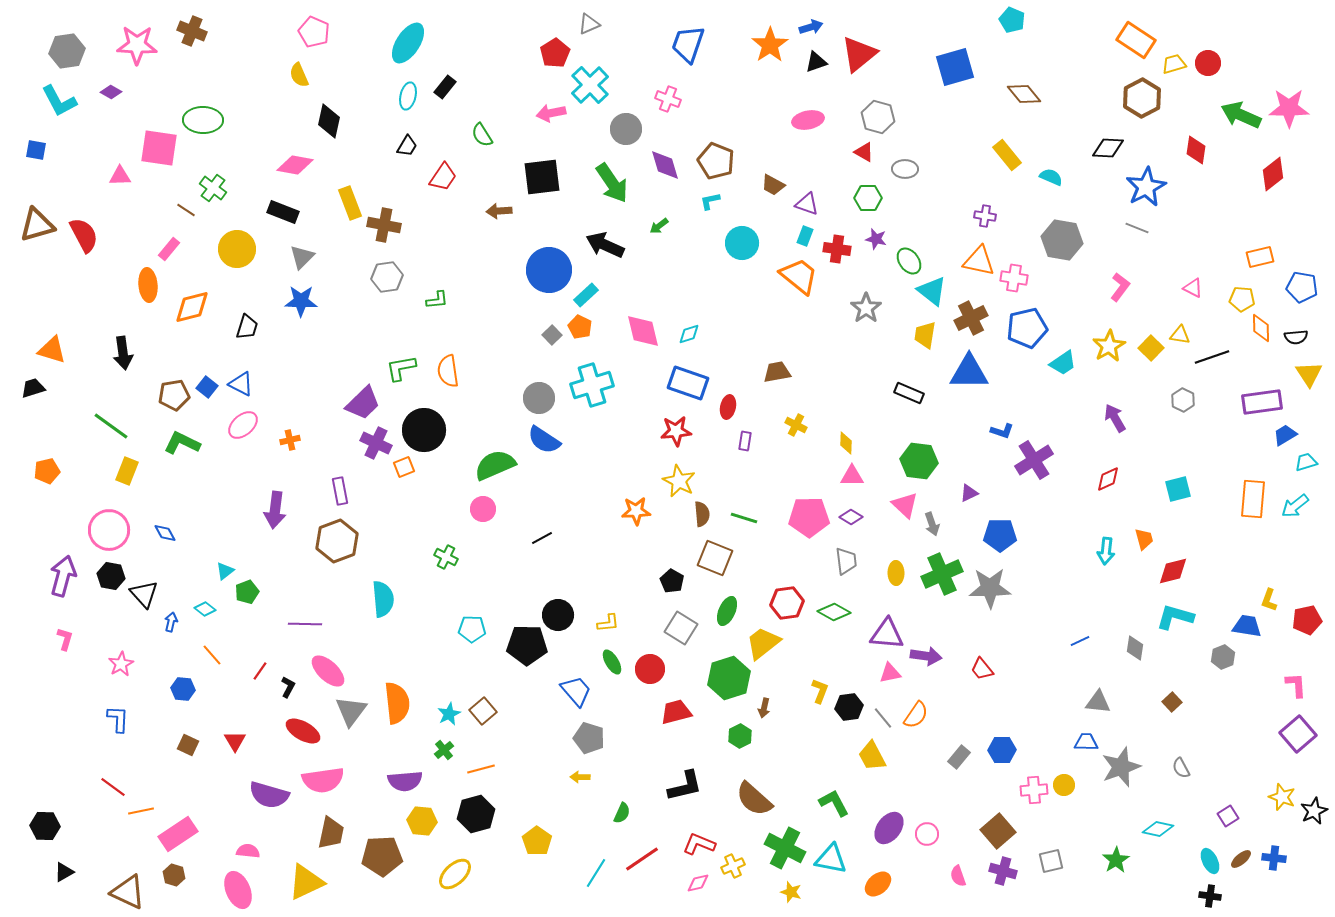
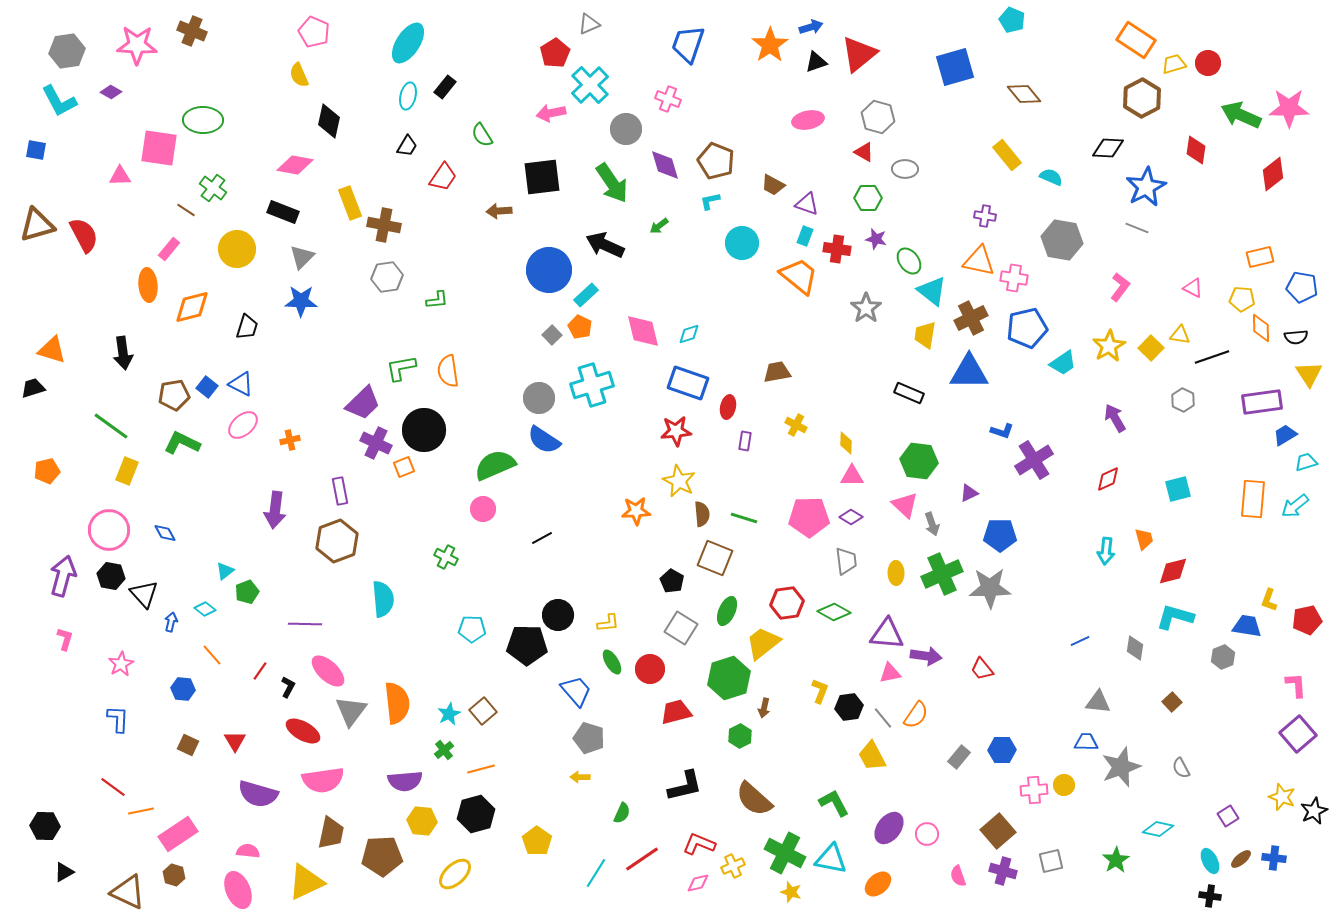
purple semicircle at (269, 795): moved 11 px left, 1 px up
green cross at (785, 848): moved 5 px down
